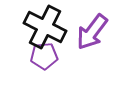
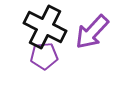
purple arrow: rotated 6 degrees clockwise
